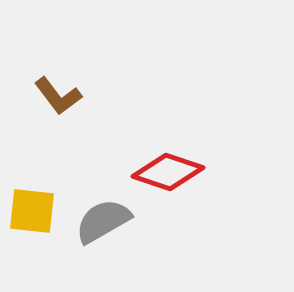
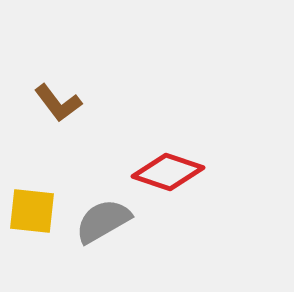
brown L-shape: moved 7 px down
